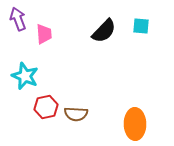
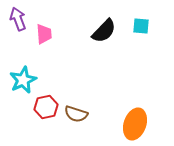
cyan star: moved 2 px left, 4 px down; rotated 24 degrees clockwise
brown semicircle: rotated 15 degrees clockwise
orange ellipse: rotated 20 degrees clockwise
